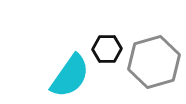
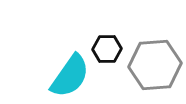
gray hexagon: moved 1 px right, 3 px down; rotated 12 degrees clockwise
